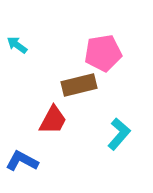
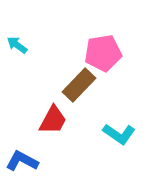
brown rectangle: rotated 32 degrees counterclockwise
cyan L-shape: rotated 84 degrees clockwise
